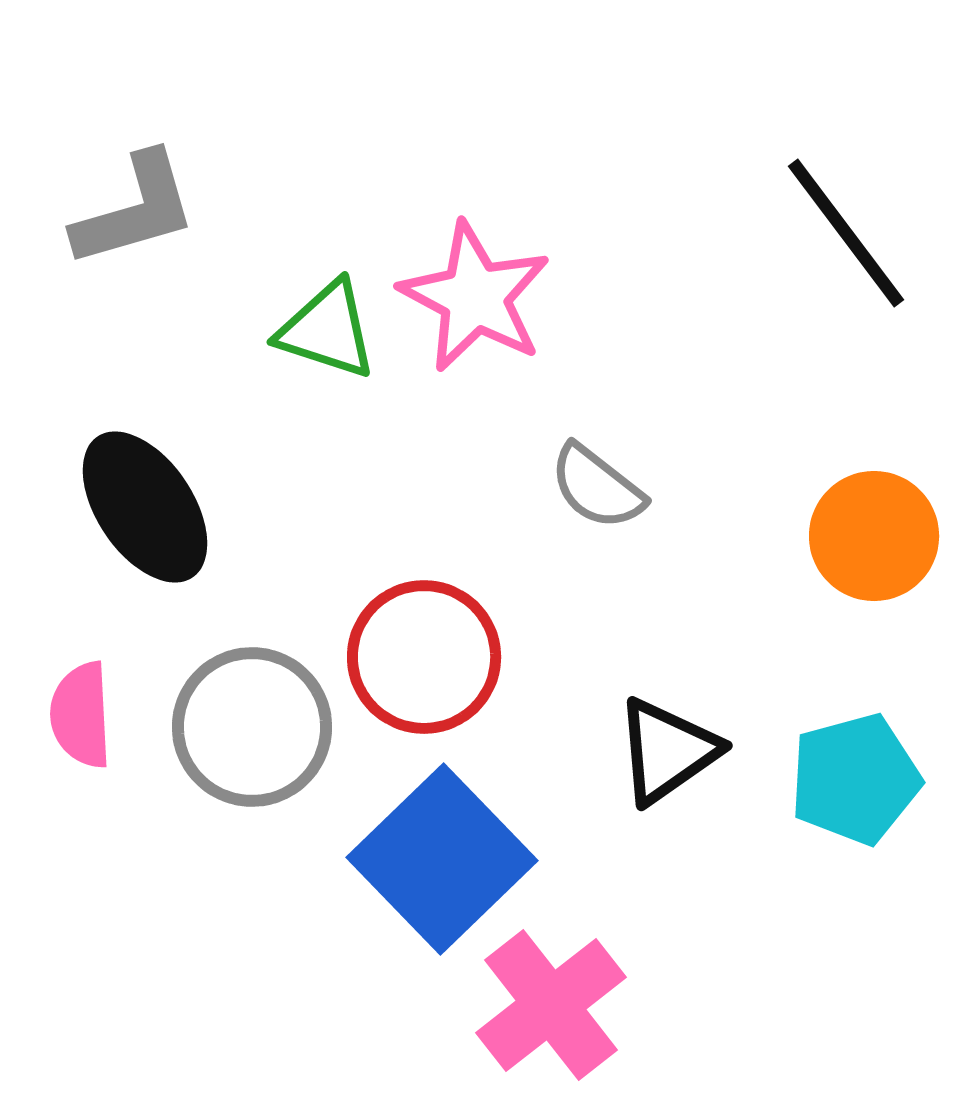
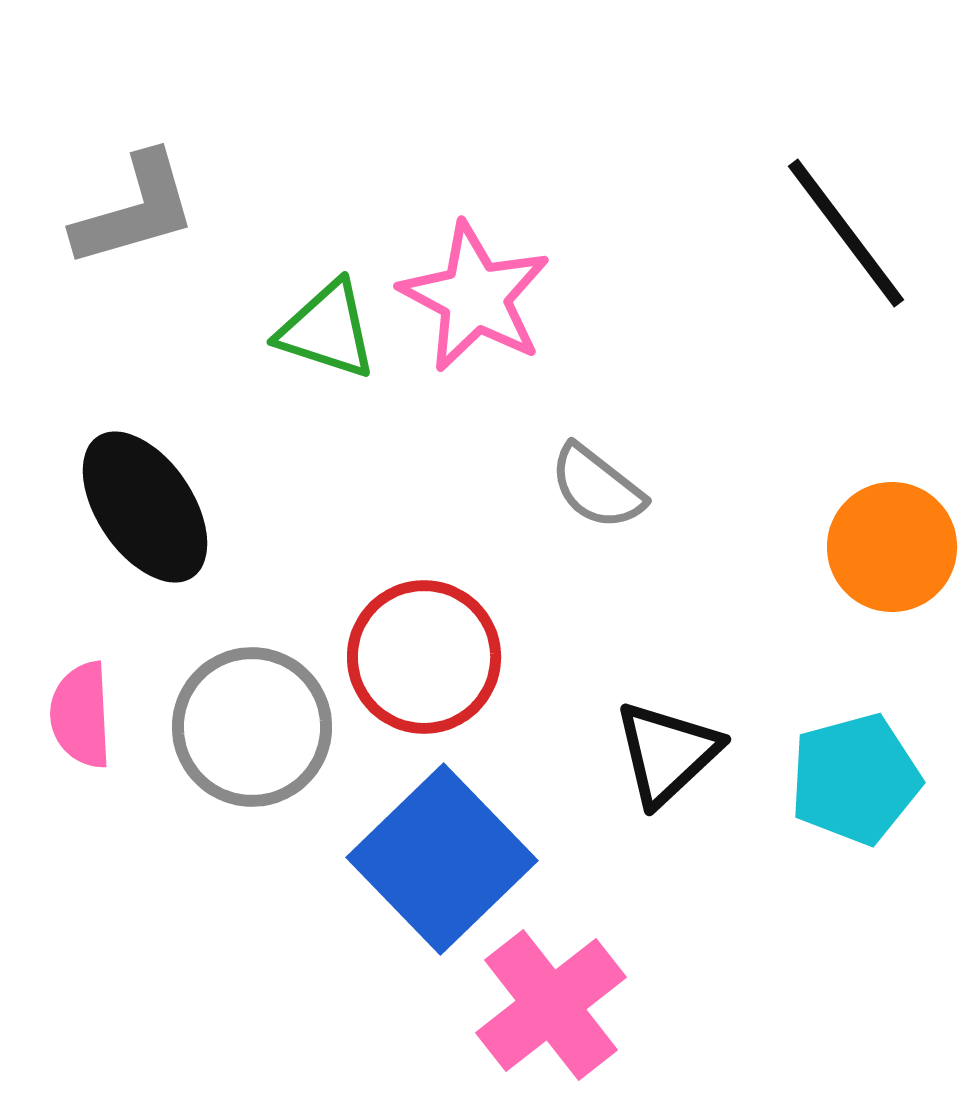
orange circle: moved 18 px right, 11 px down
black triangle: moved 2 px down; rotated 8 degrees counterclockwise
